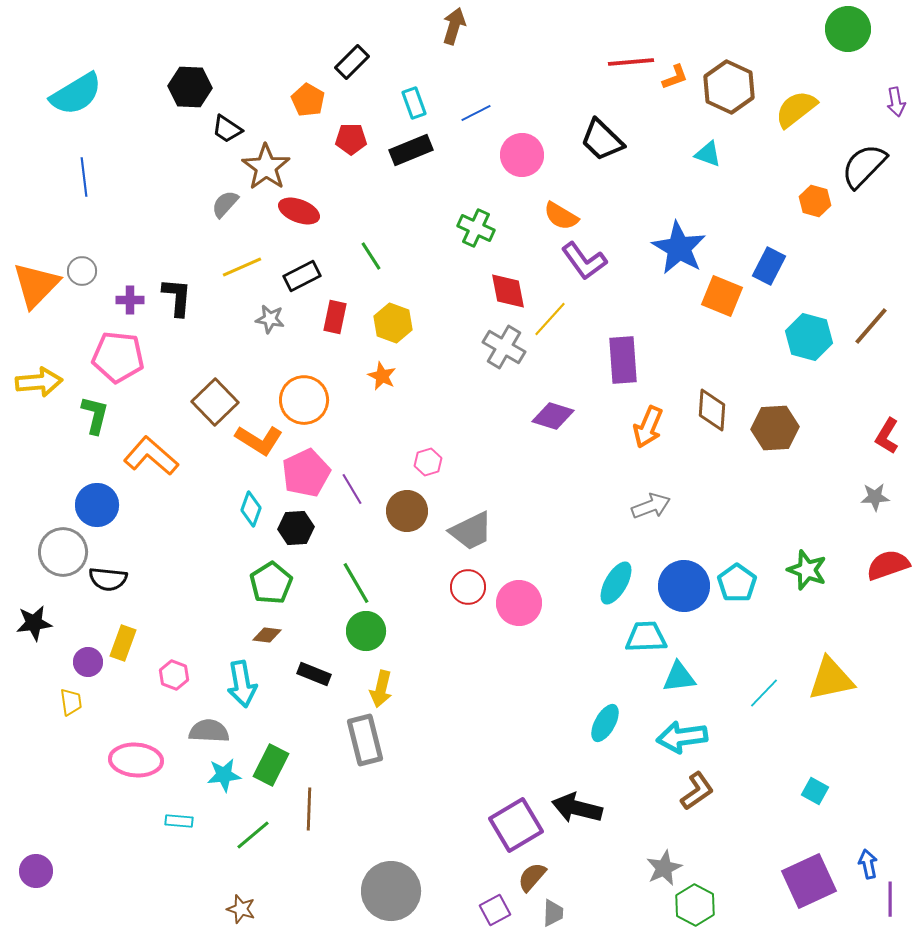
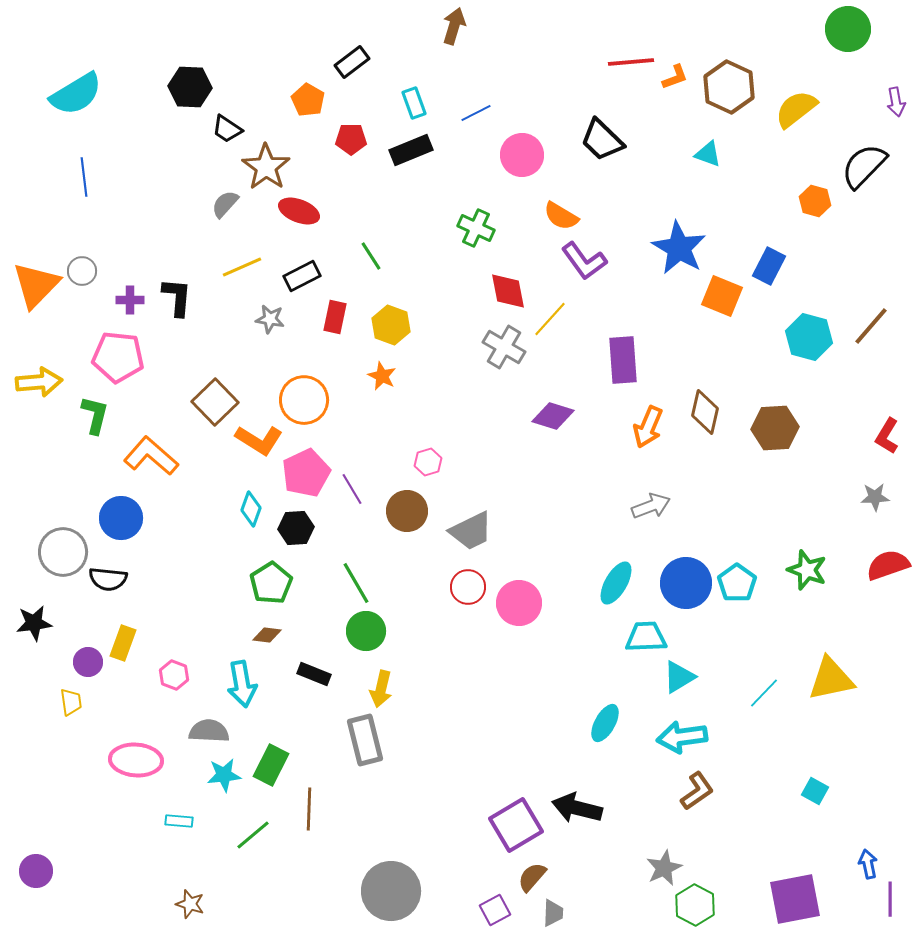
black rectangle at (352, 62): rotated 8 degrees clockwise
yellow hexagon at (393, 323): moved 2 px left, 2 px down
brown diamond at (712, 410): moved 7 px left, 2 px down; rotated 9 degrees clockwise
blue circle at (97, 505): moved 24 px right, 13 px down
blue circle at (684, 586): moved 2 px right, 3 px up
cyan triangle at (679, 677): rotated 24 degrees counterclockwise
purple square at (809, 881): moved 14 px left, 18 px down; rotated 14 degrees clockwise
brown star at (241, 909): moved 51 px left, 5 px up
